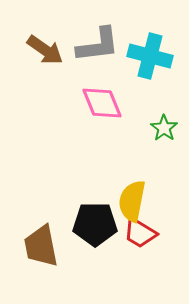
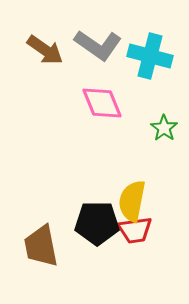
gray L-shape: rotated 42 degrees clockwise
black pentagon: moved 2 px right, 1 px up
red trapezoid: moved 5 px left, 3 px up; rotated 39 degrees counterclockwise
